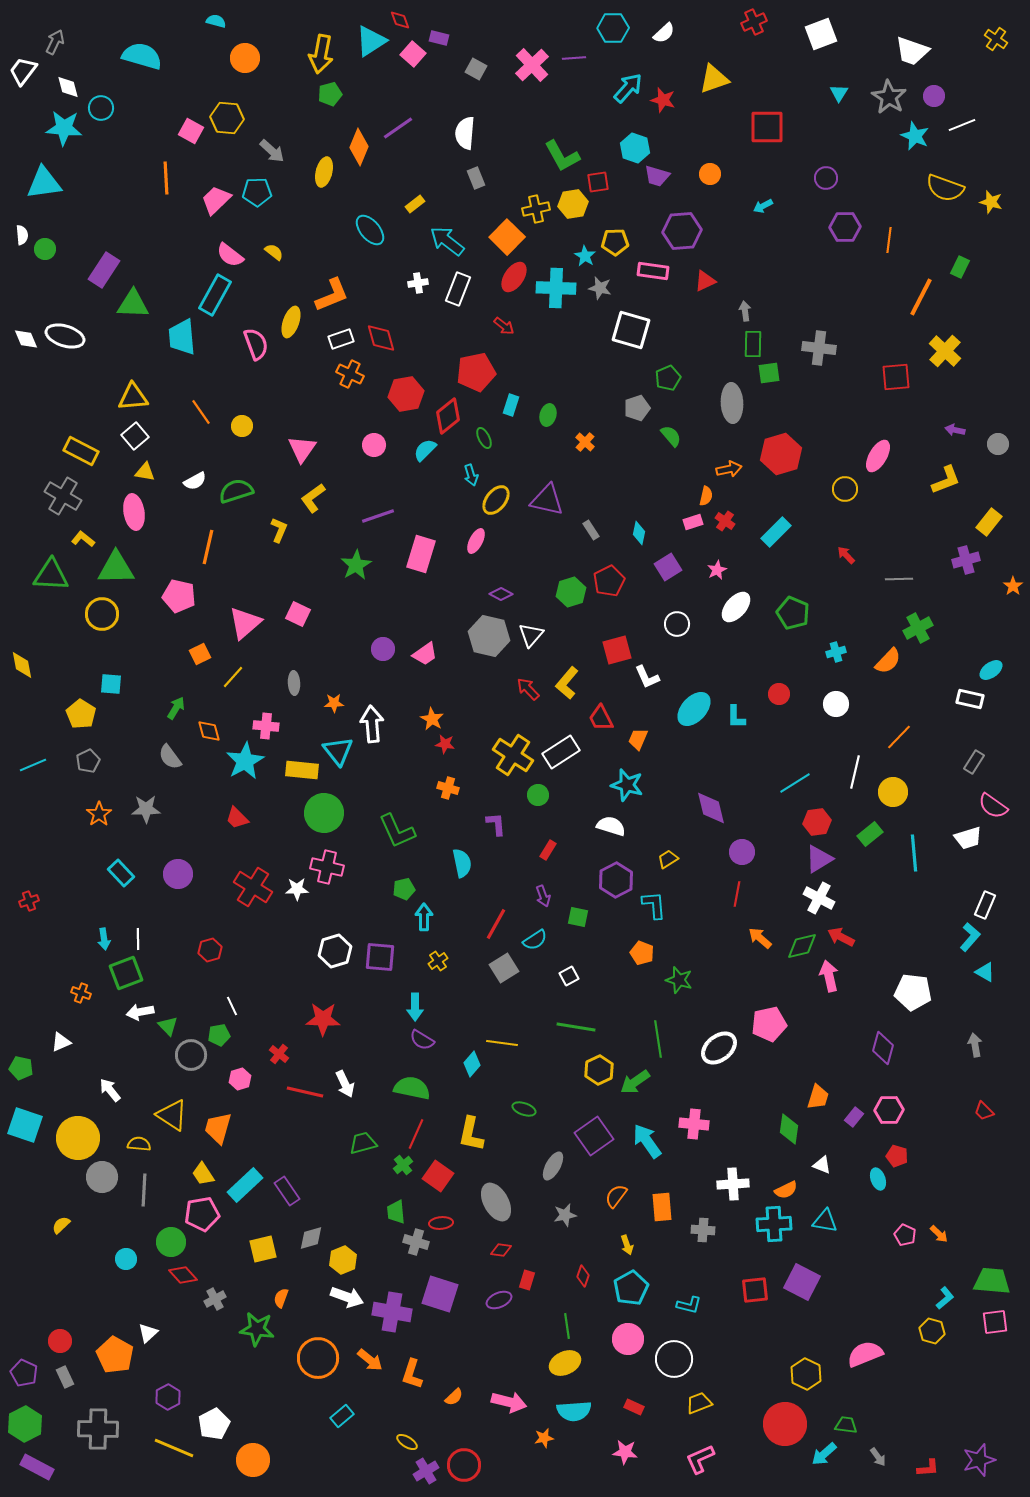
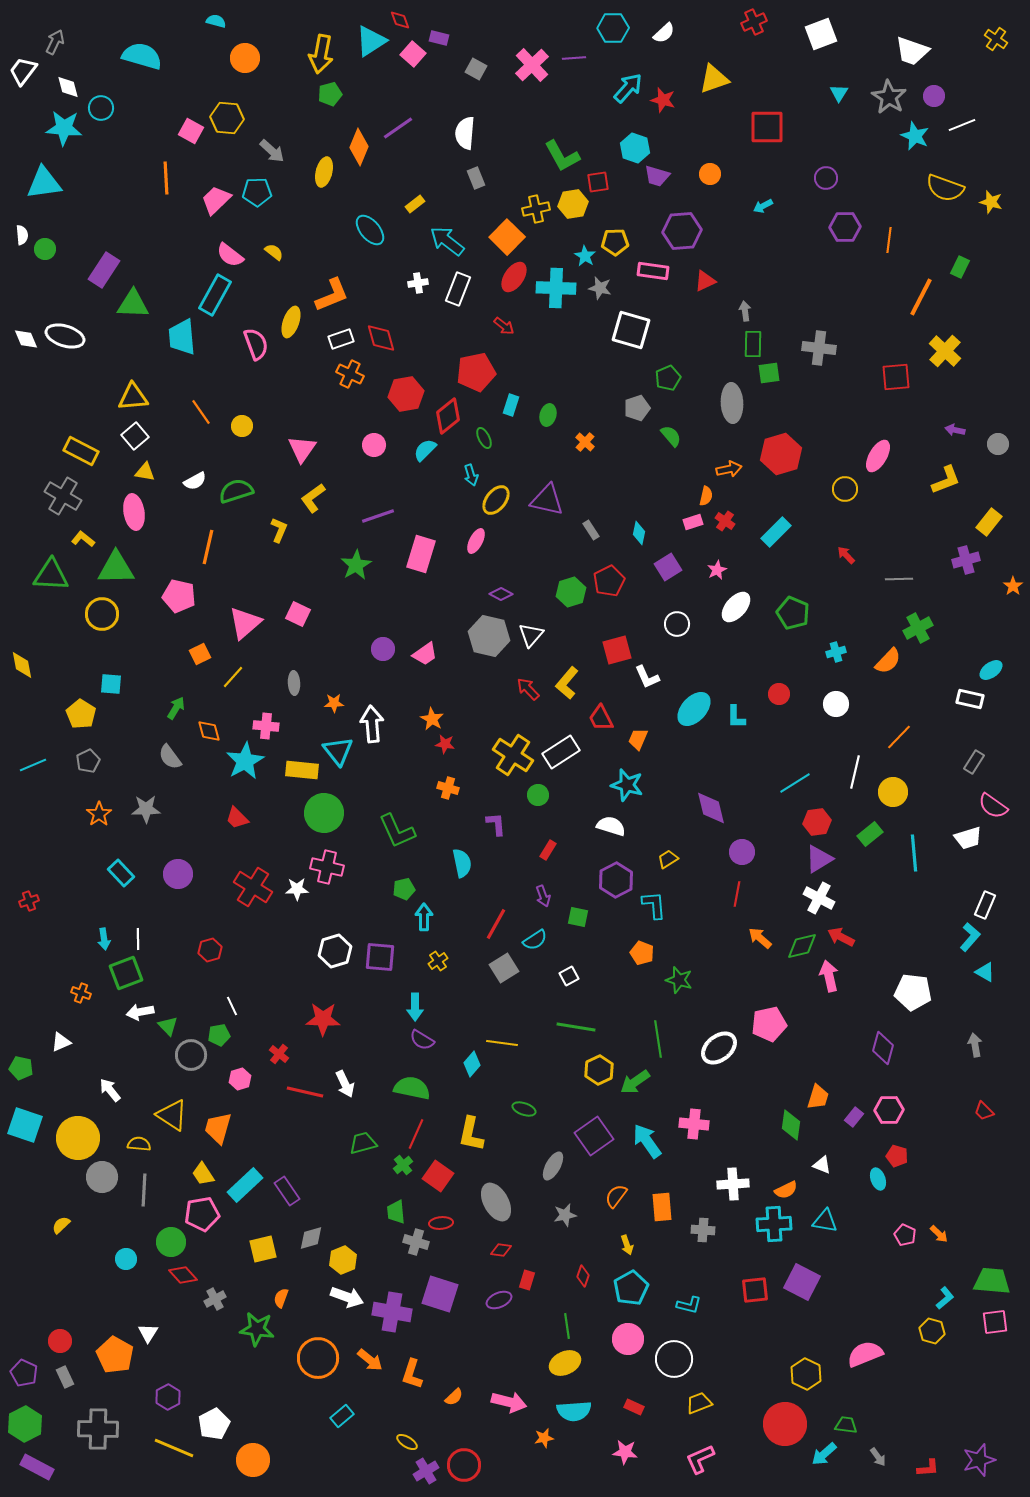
green diamond at (789, 1129): moved 2 px right, 4 px up
white triangle at (148, 1333): rotated 15 degrees counterclockwise
